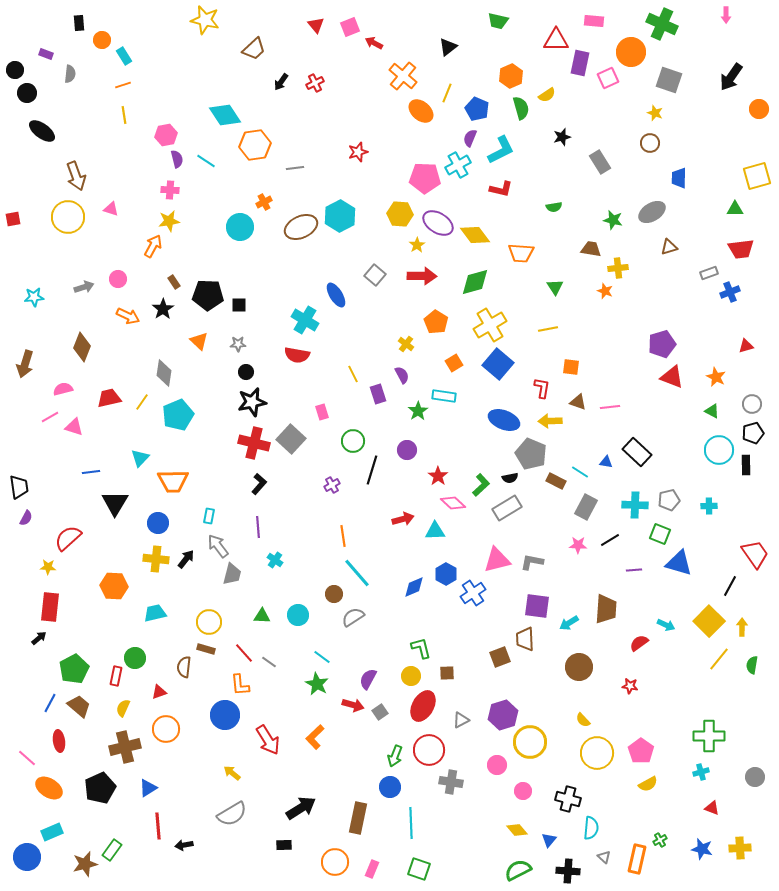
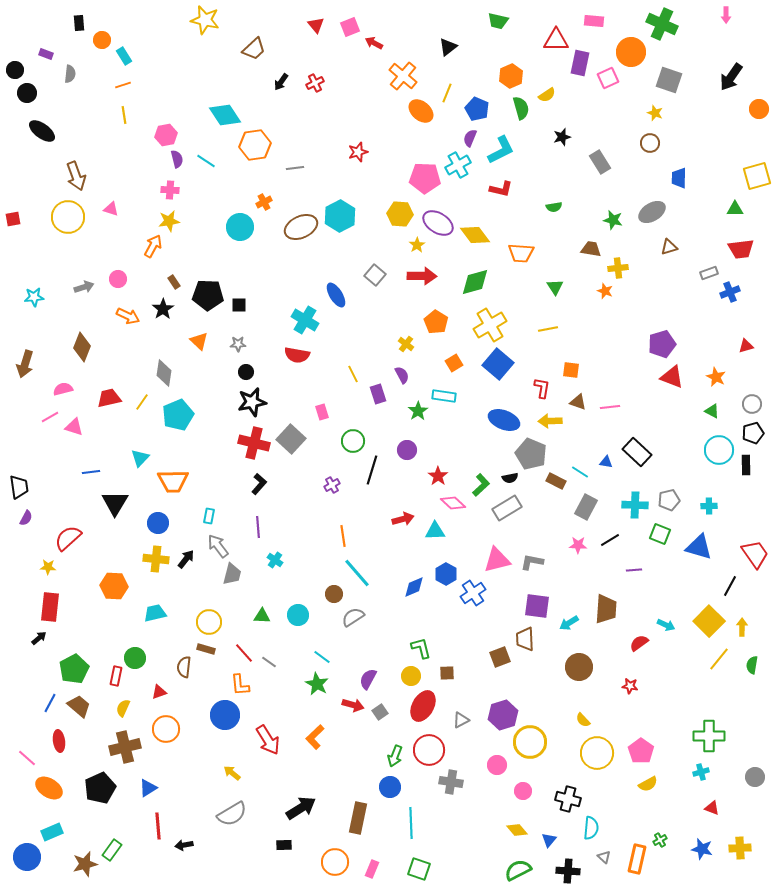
orange square at (571, 367): moved 3 px down
blue triangle at (679, 563): moved 20 px right, 16 px up
